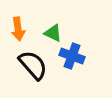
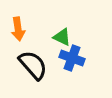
green triangle: moved 9 px right, 4 px down
blue cross: moved 2 px down
